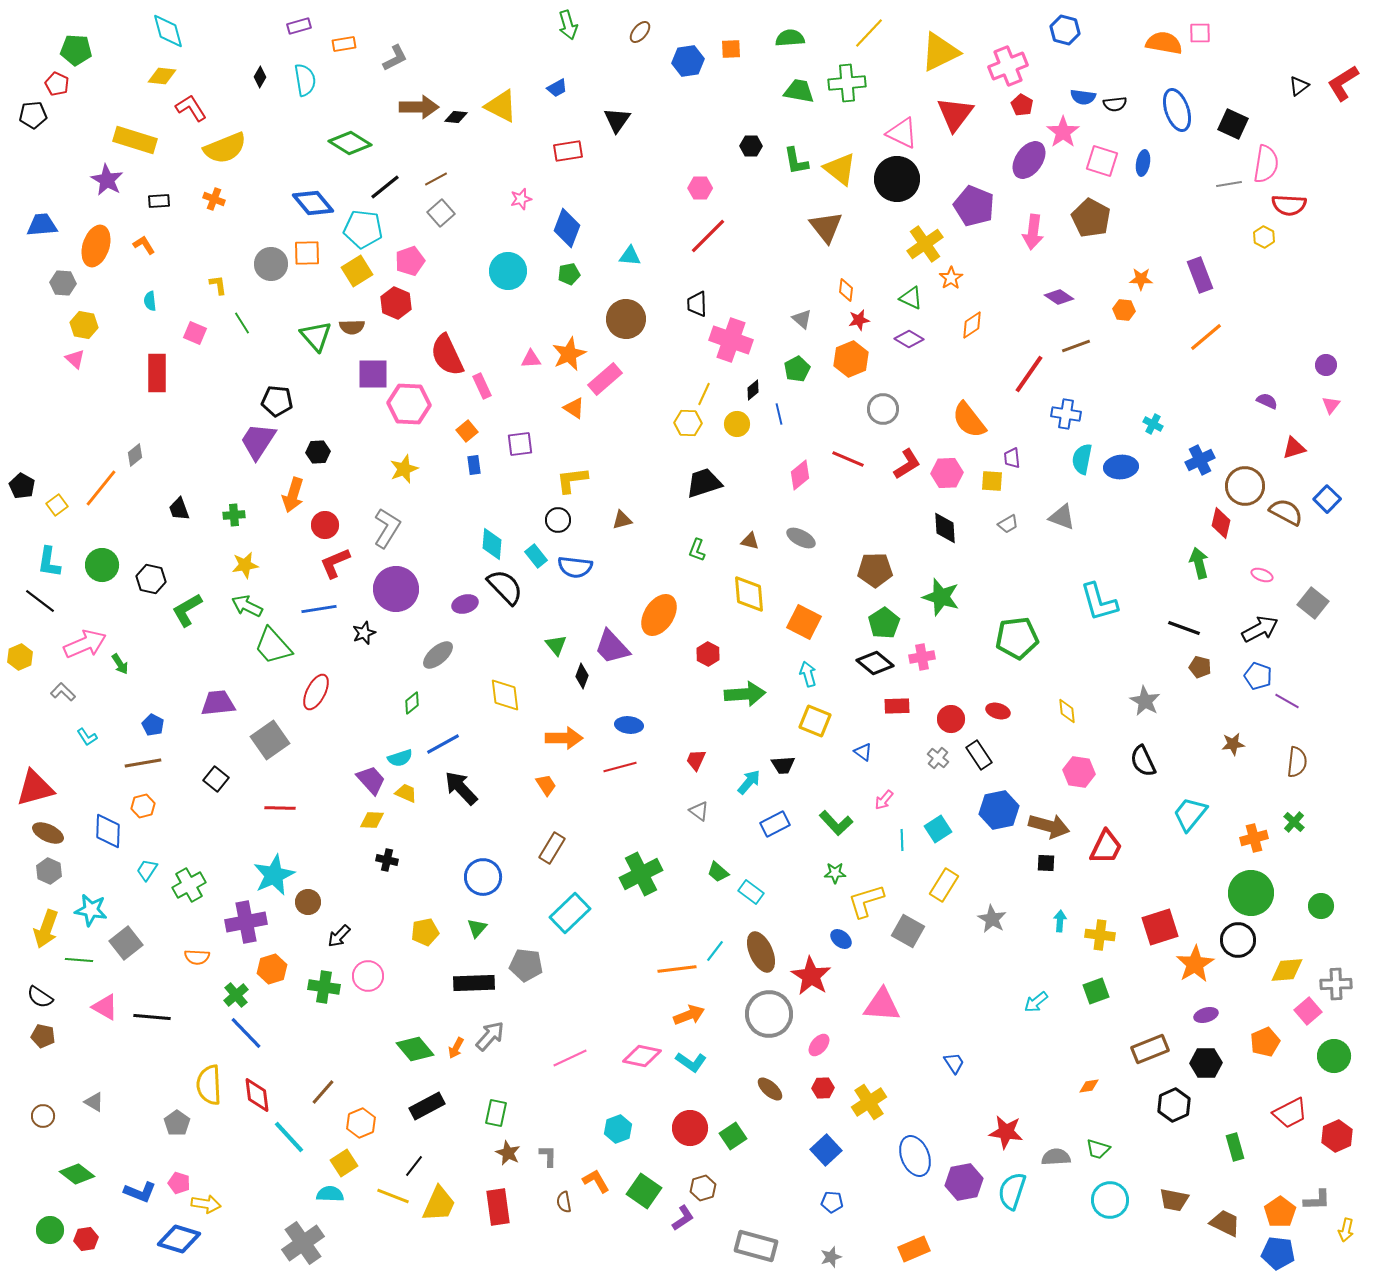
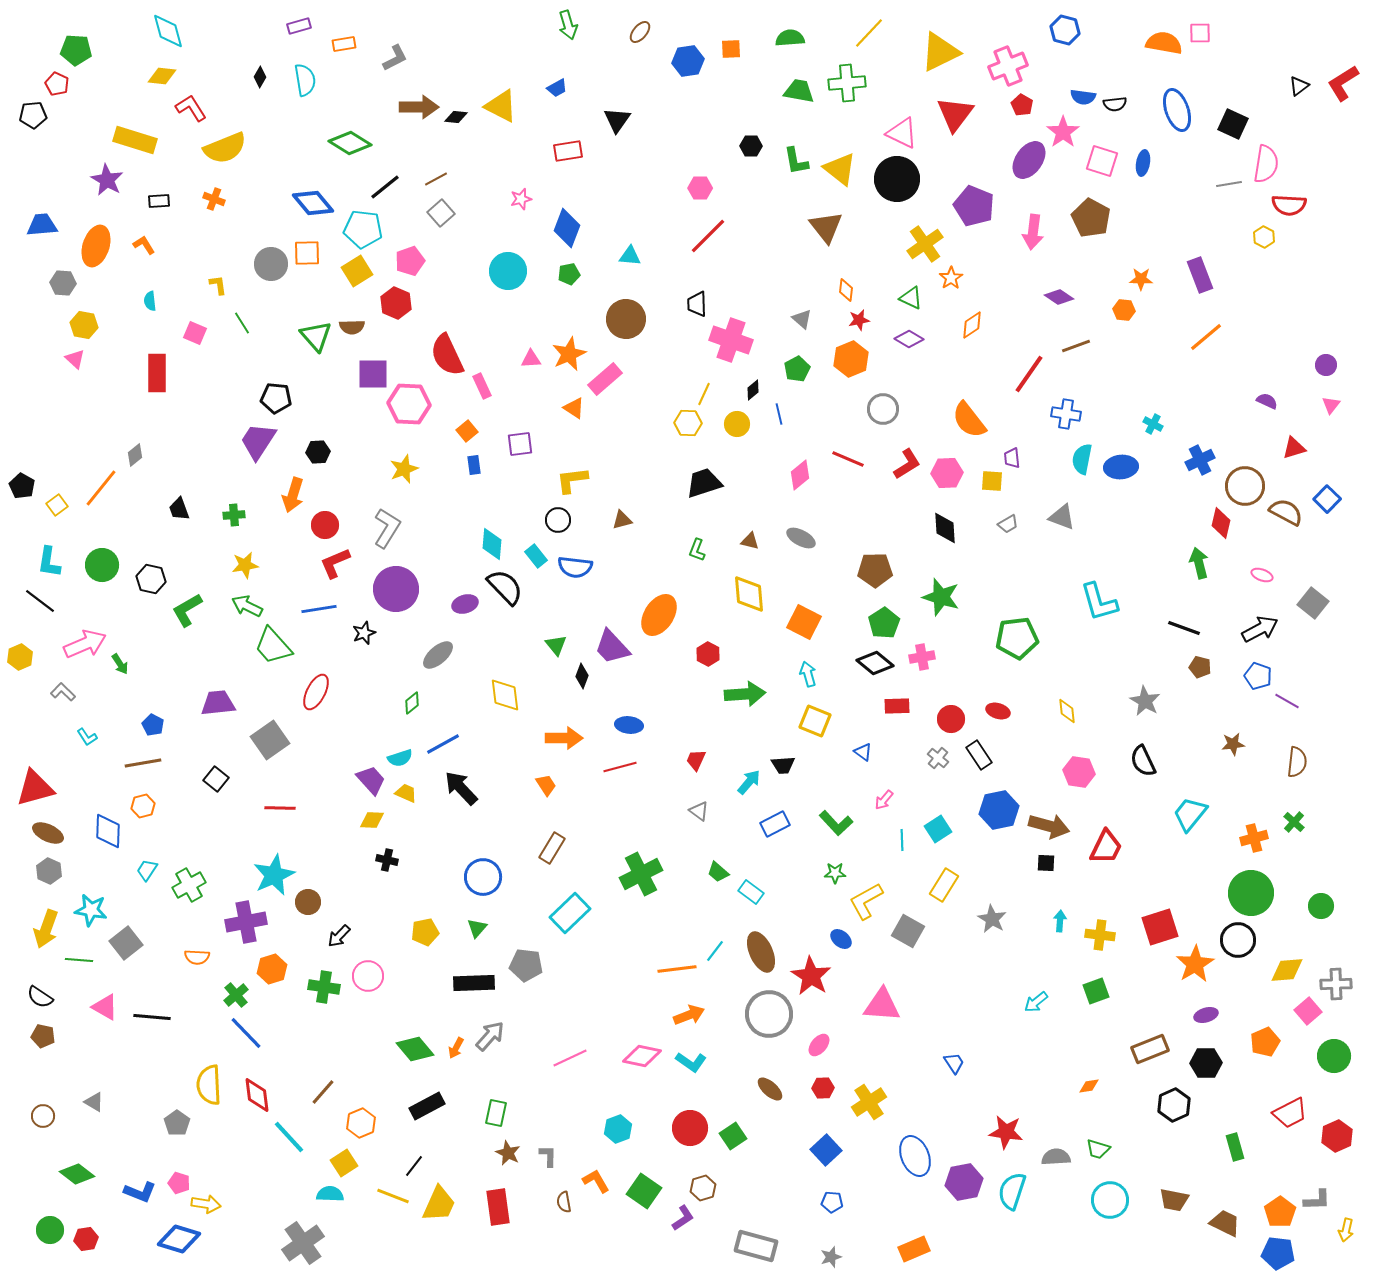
black pentagon at (277, 401): moved 1 px left, 3 px up
yellow L-shape at (866, 901): rotated 12 degrees counterclockwise
